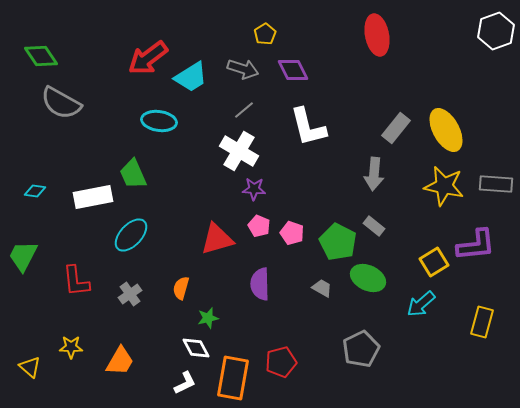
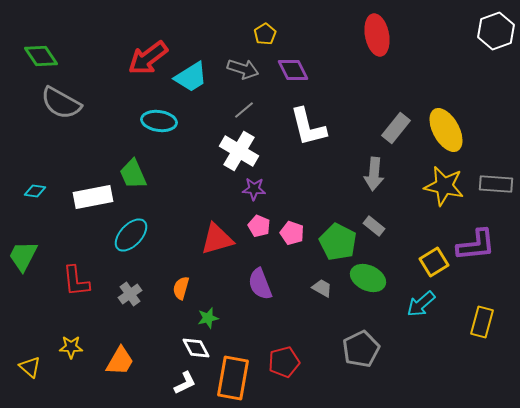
purple semicircle at (260, 284): rotated 20 degrees counterclockwise
red pentagon at (281, 362): moved 3 px right
